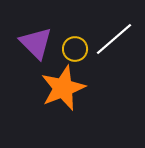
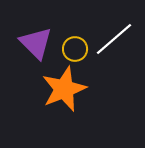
orange star: moved 1 px right, 1 px down
